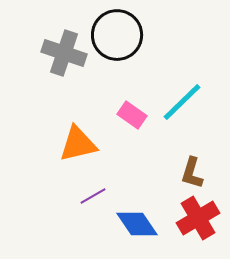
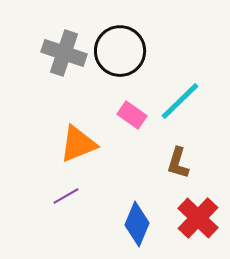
black circle: moved 3 px right, 16 px down
cyan line: moved 2 px left, 1 px up
orange triangle: rotated 9 degrees counterclockwise
brown L-shape: moved 14 px left, 10 px up
purple line: moved 27 px left
red cross: rotated 15 degrees counterclockwise
blue diamond: rotated 57 degrees clockwise
